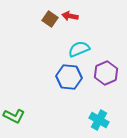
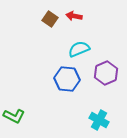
red arrow: moved 4 px right
blue hexagon: moved 2 px left, 2 px down
